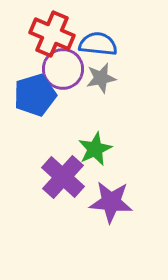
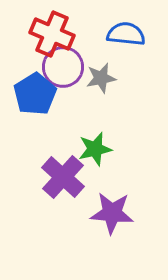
blue semicircle: moved 28 px right, 10 px up
purple circle: moved 2 px up
blue pentagon: moved 1 px up; rotated 15 degrees counterclockwise
green star: rotated 12 degrees clockwise
purple star: moved 1 px right, 11 px down
